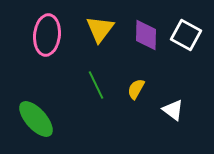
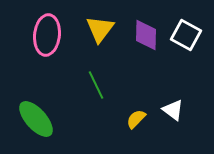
yellow semicircle: moved 30 px down; rotated 15 degrees clockwise
